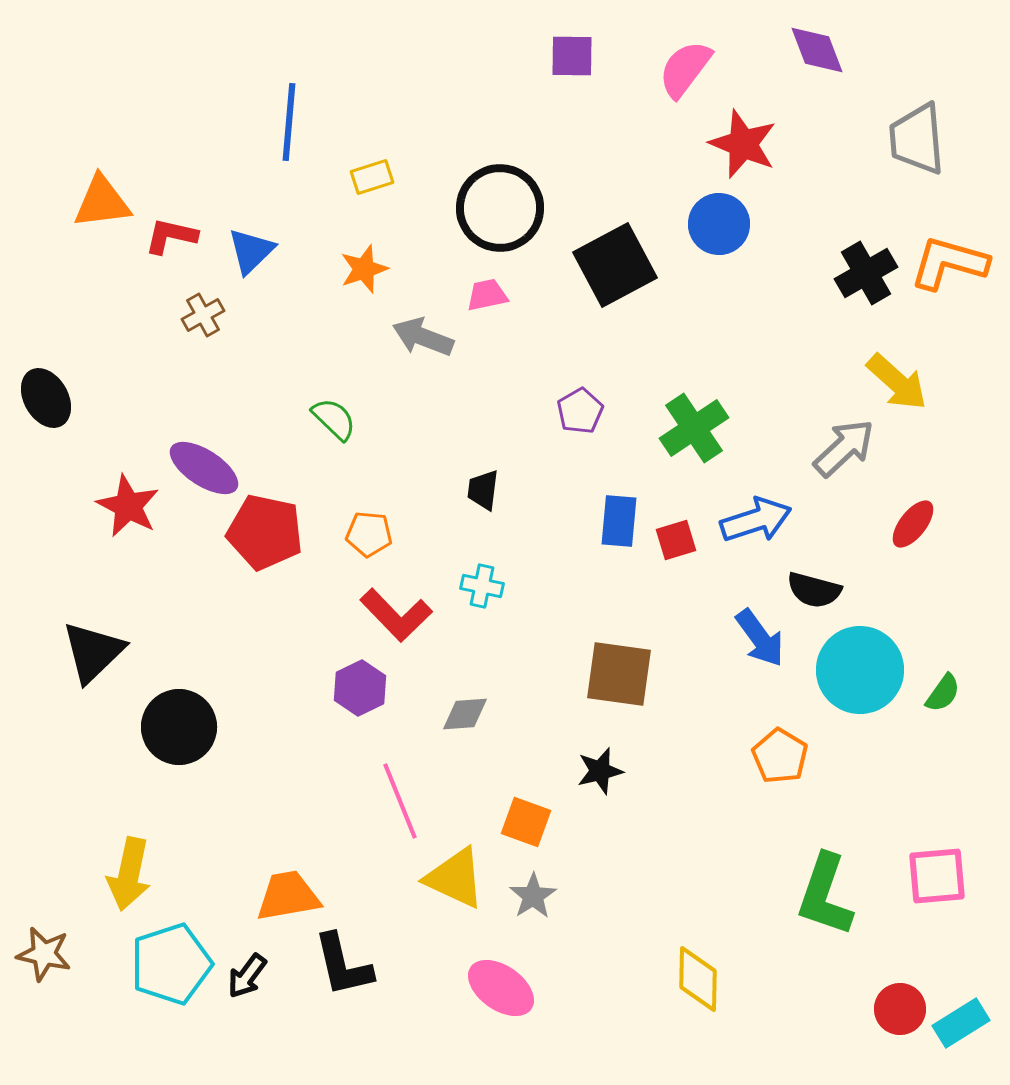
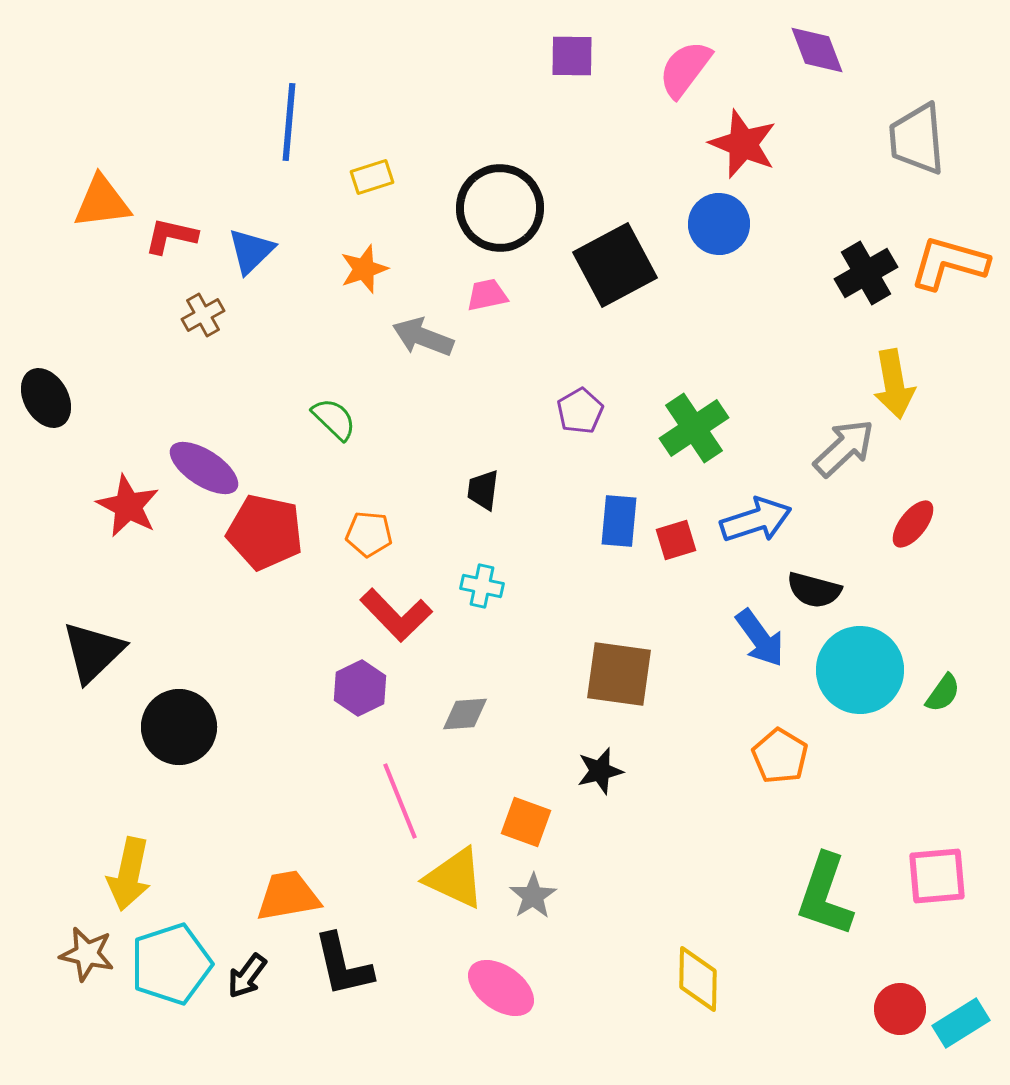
yellow arrow at (897, 382): moved 3 px left, 2 px down; rotated 38 degrees clockwise
brown star at (44, 954): moved 43 px right
